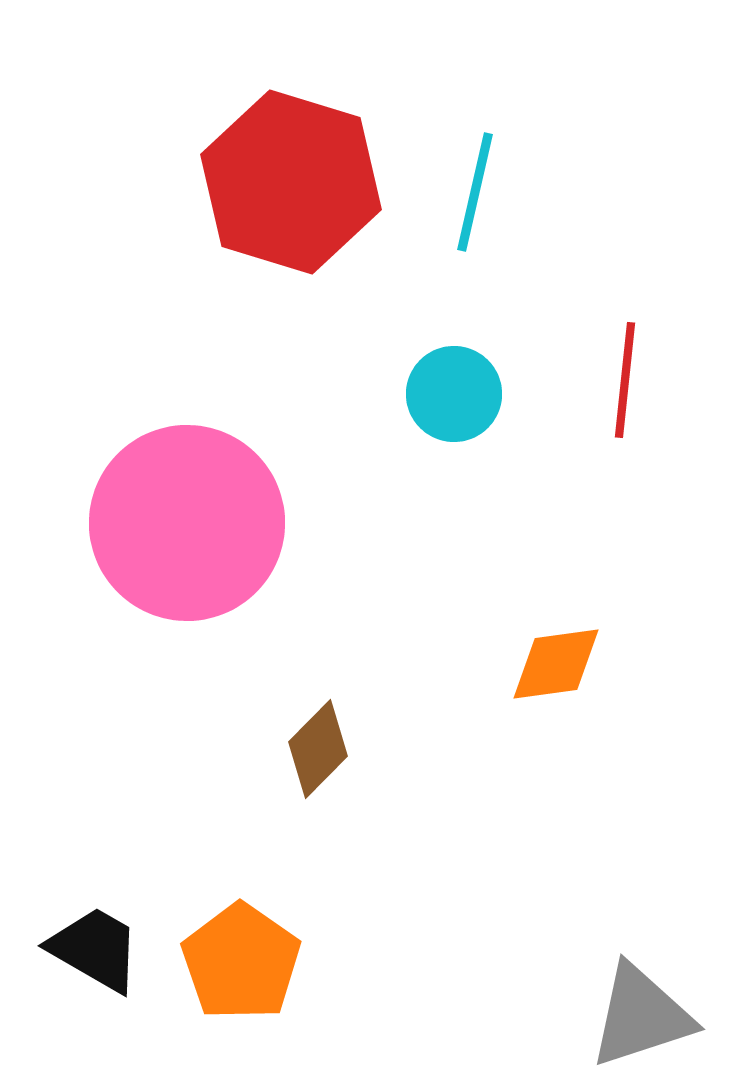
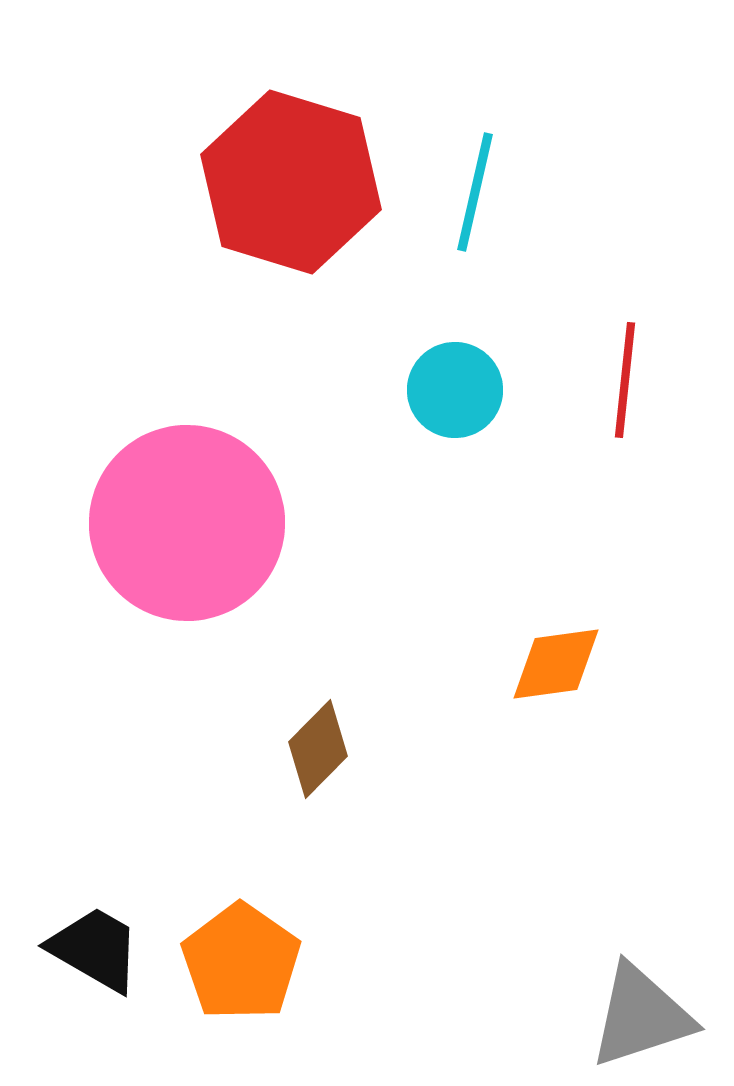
cyan circle: moved 1 px right, 4 px up
